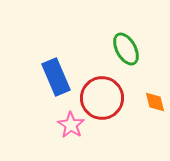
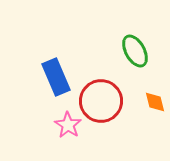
green ellipse: moved 9 px right, 2 px down
red circle: moved 1 px left, 3 px down
pink star: moved 3 px left
